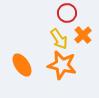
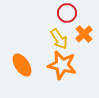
orange cross: moved 1 px right, 1 px up
